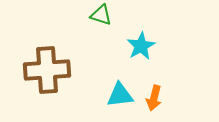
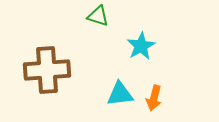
green triangle: moved 3 px left, 1 px down
cyan triangle: moved 1 px up
